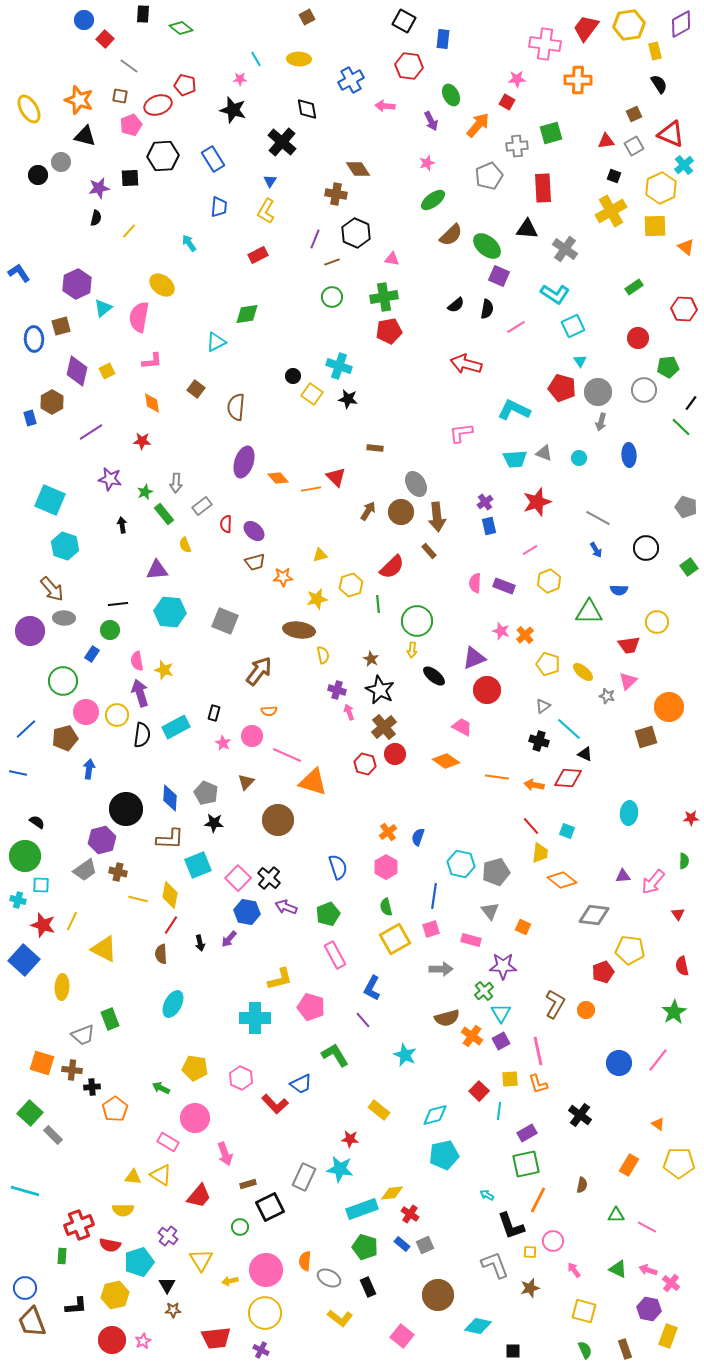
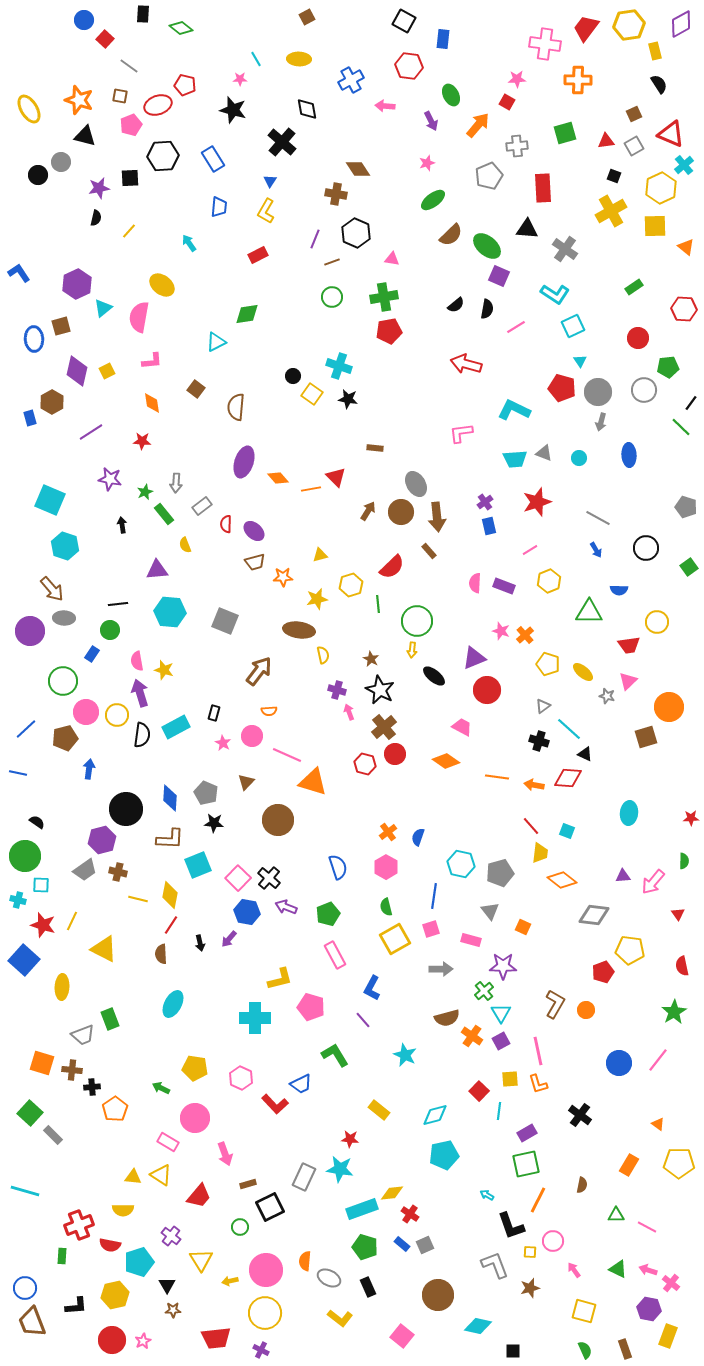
green square at (551, 133): moved 14 px right
gray pentagon at (496, 872): moved 4 px right, 1 px down
purple cross at (168, 1236): moved 3 px right
